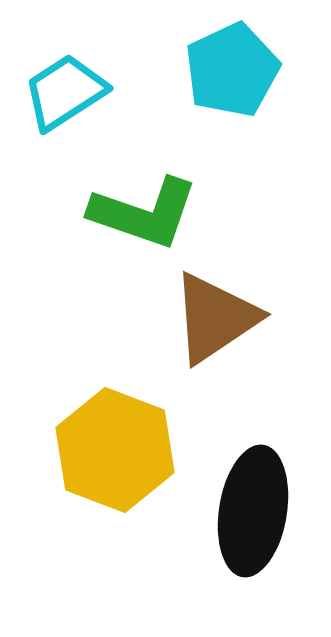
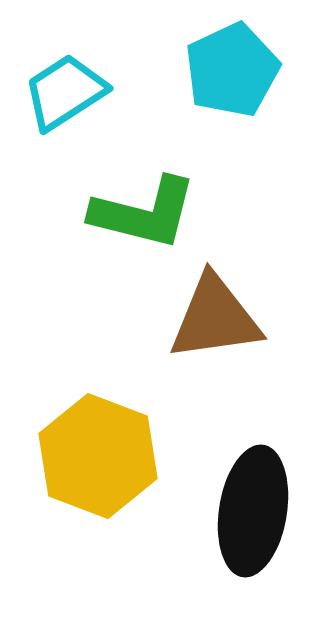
green L-shape: rotated 5 degrees counterclockwise
brown triangle: rotated 26 degrees clockwise
yellow hexagon: moved 17 px left, 6 px down
